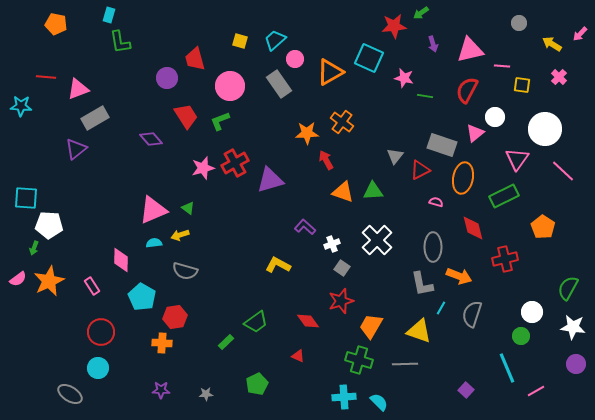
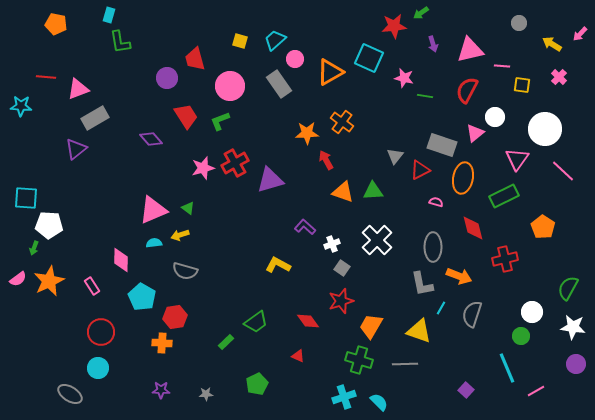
cyan cross at (344, 397): rotated 15 degrees counterclockwise
